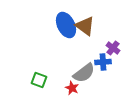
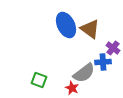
brown triangle: moved 5 px right, 3 px down
